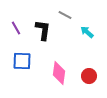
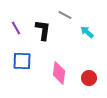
red circle: moved 2 px down
